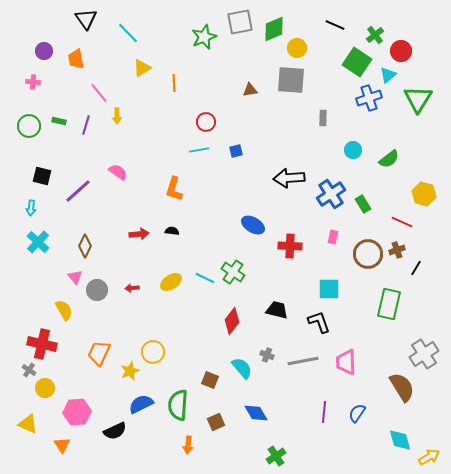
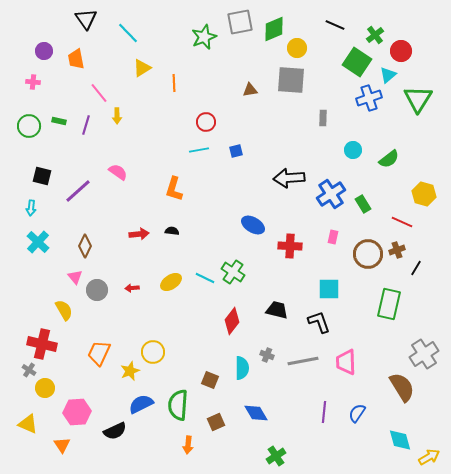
cyan semicircle at (242, 368): rotated 40 degrees clockwise
